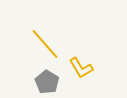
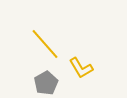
gray pentagon: moved 1 px left, 1 px down; rotated 10 degrees clockwise
